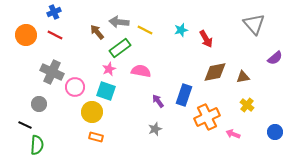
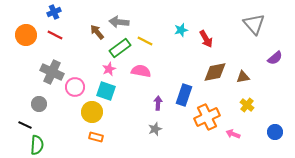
yellow line: moved 11 px down
purple arrow: moved 2 px down; rotated 40 degrees clockwise
